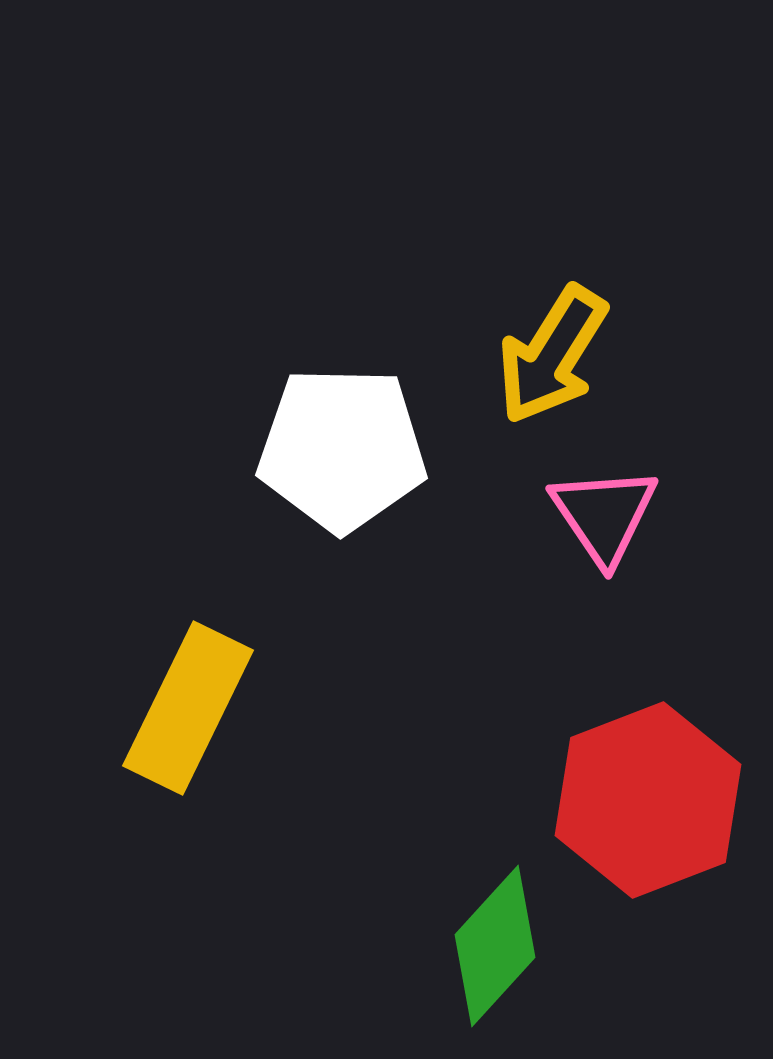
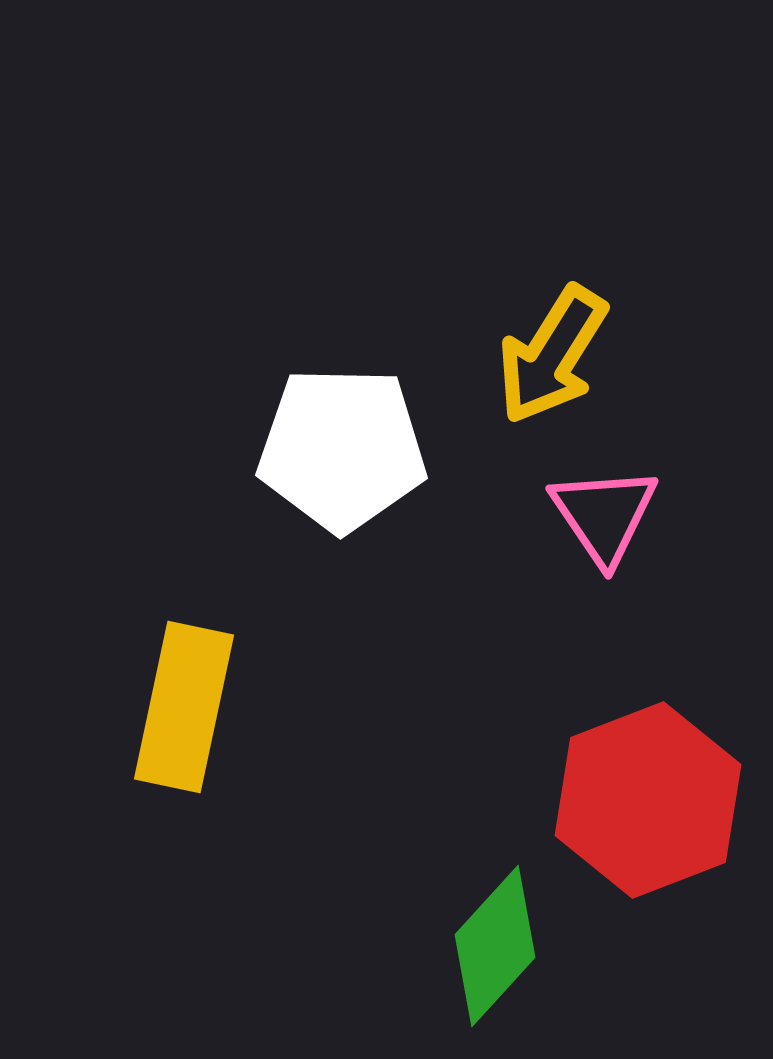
yellow rectangle: moved 4 px left, 1 px up; rotated 14 degrees counterclockwise
